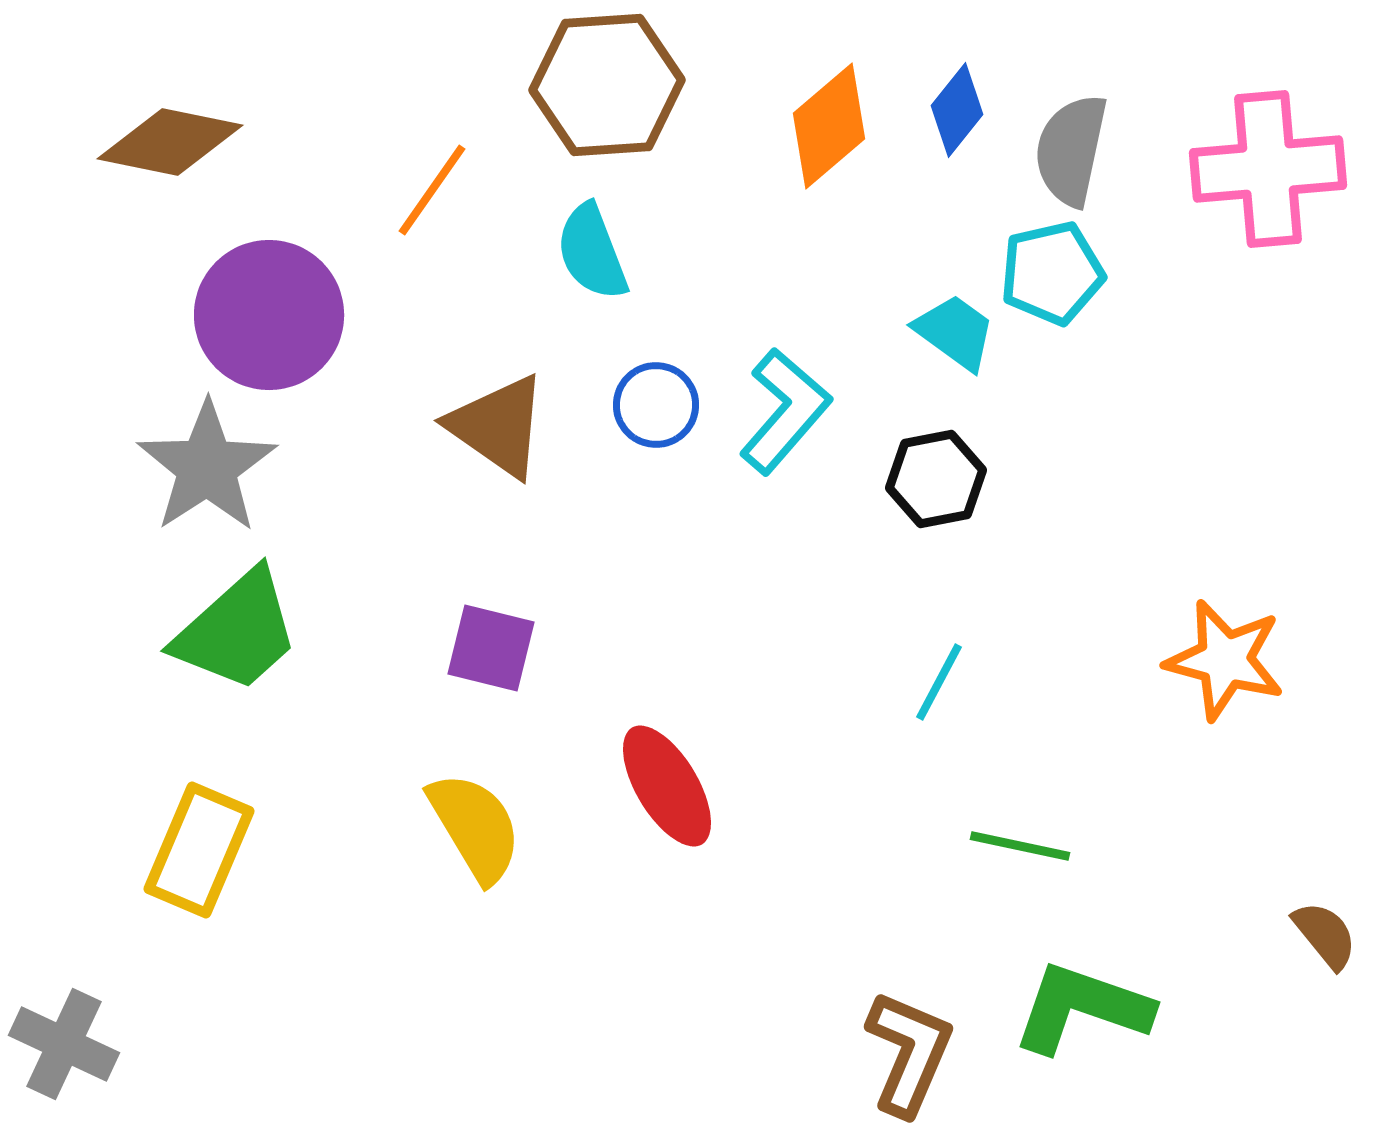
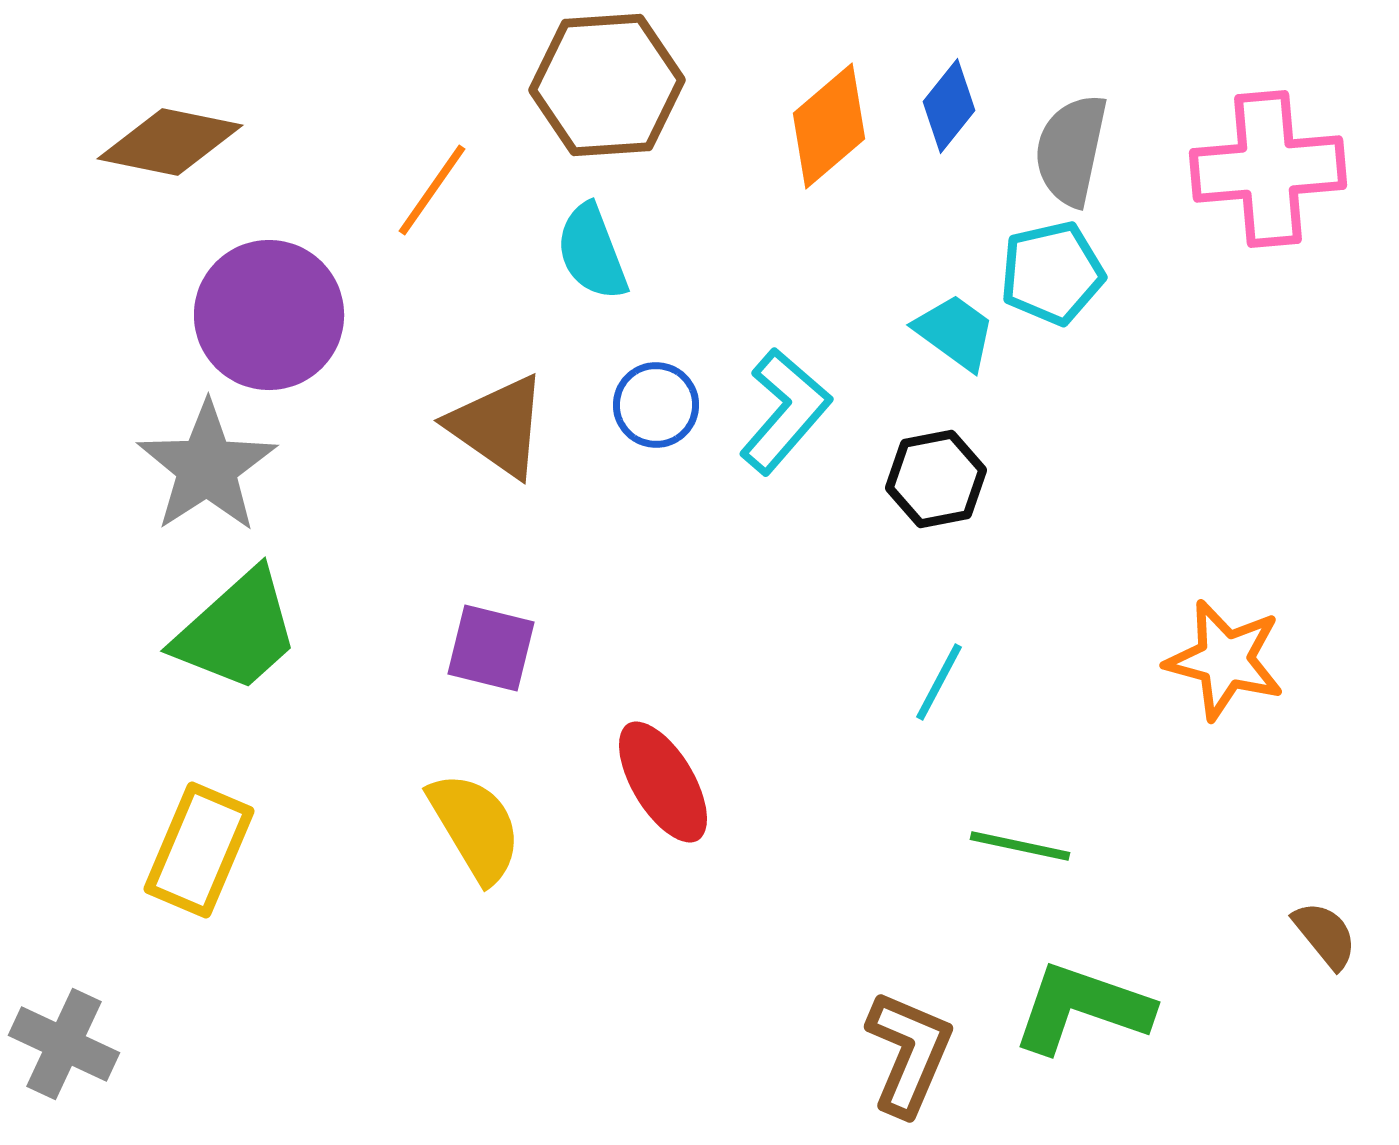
blue diamond: moved 8 px left, 4 px up
red ellipse: moved 4 px left, 4 px up
